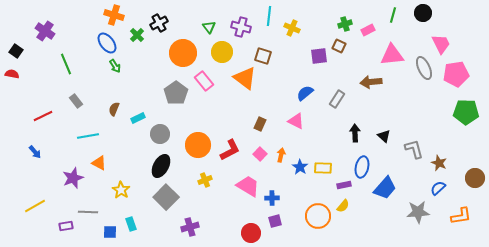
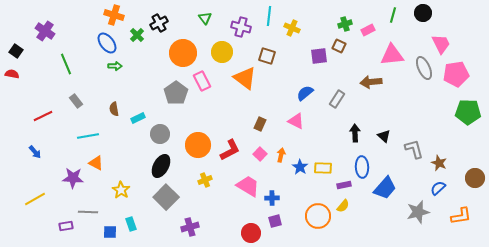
green triangle at (209, 27): moved 4 px left, 9 px up
brown square at (263, 56): moved 4 px right
green arrow at (115, 66): rotated 56 degrees counterclockwise
pink rectangle at (204, 81): moved 2 px left; rotated 12 degrees clockwise
brown semicircle at (114, 109): rotated 32 degrees counterclockwise
green pentagon at (466, 112): moved 2 px right
orange triangle at (99, 163): moved 3 px left
blue ellipse at (362, 167): rotated 15 degrees counterclockwise
purple star at (73, 178): rotated 25 degrees clockwise
yellow line at (35, 206): moved 7 px up
gray star at (418, 212): rotated 10 degrees counterclockwise
